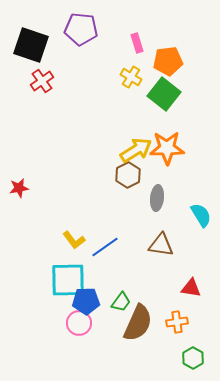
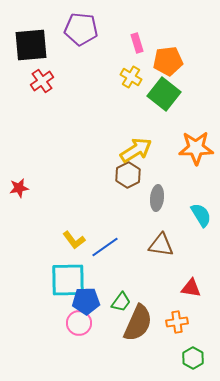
black square: rotated 24 degrees counterclockwise
orange star: moved 29 px right
